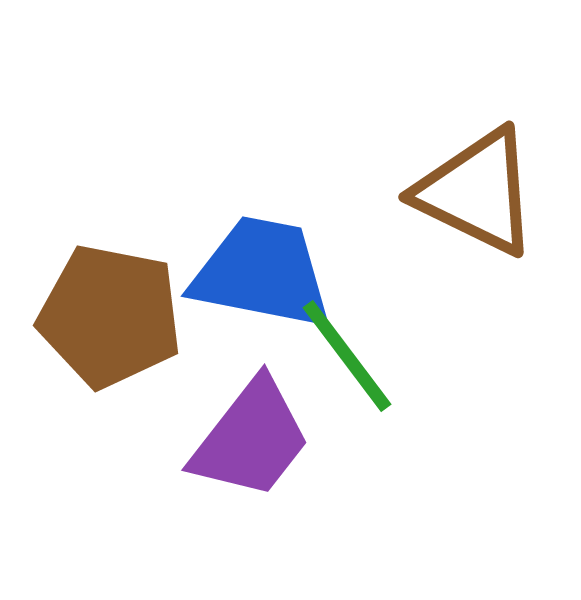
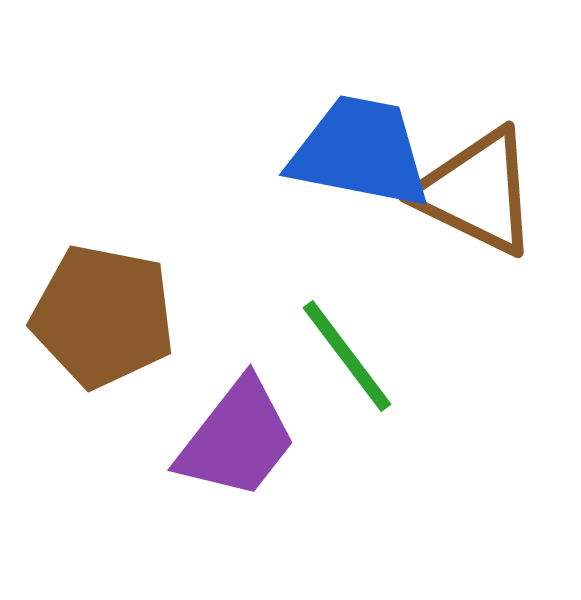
blue trapezoid: moved 98 px right, 121 px up
brown pentagon: moved 7 px left
purple trapezoid: moved 14 px left
